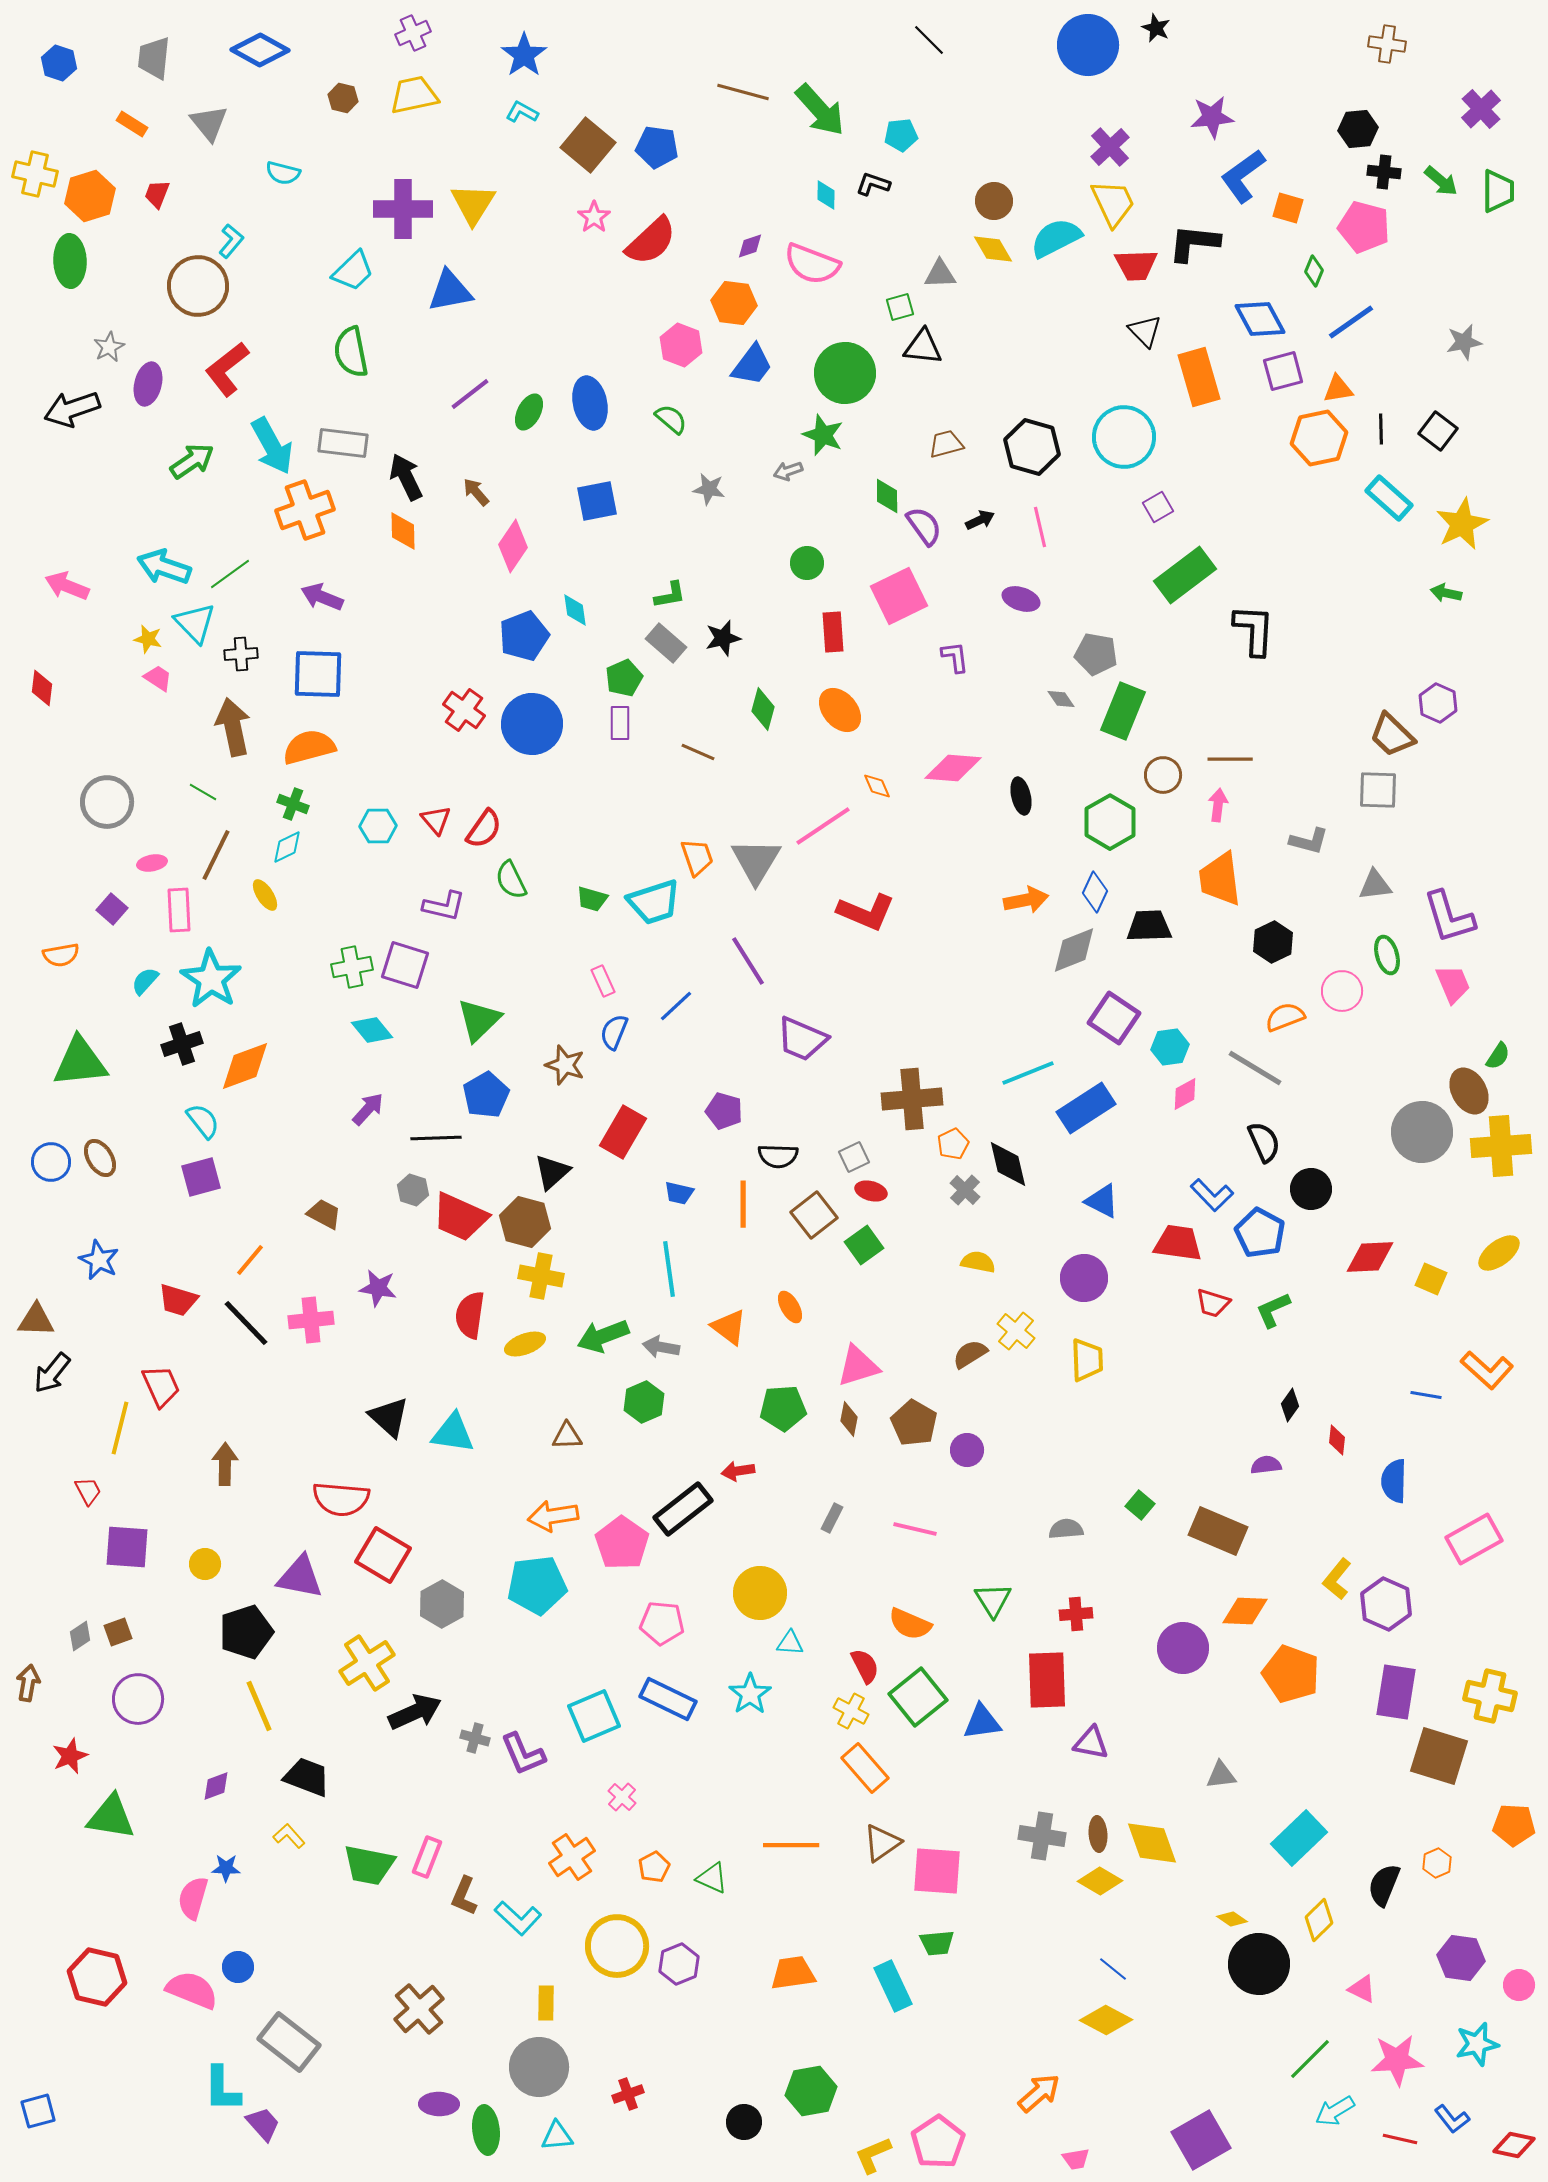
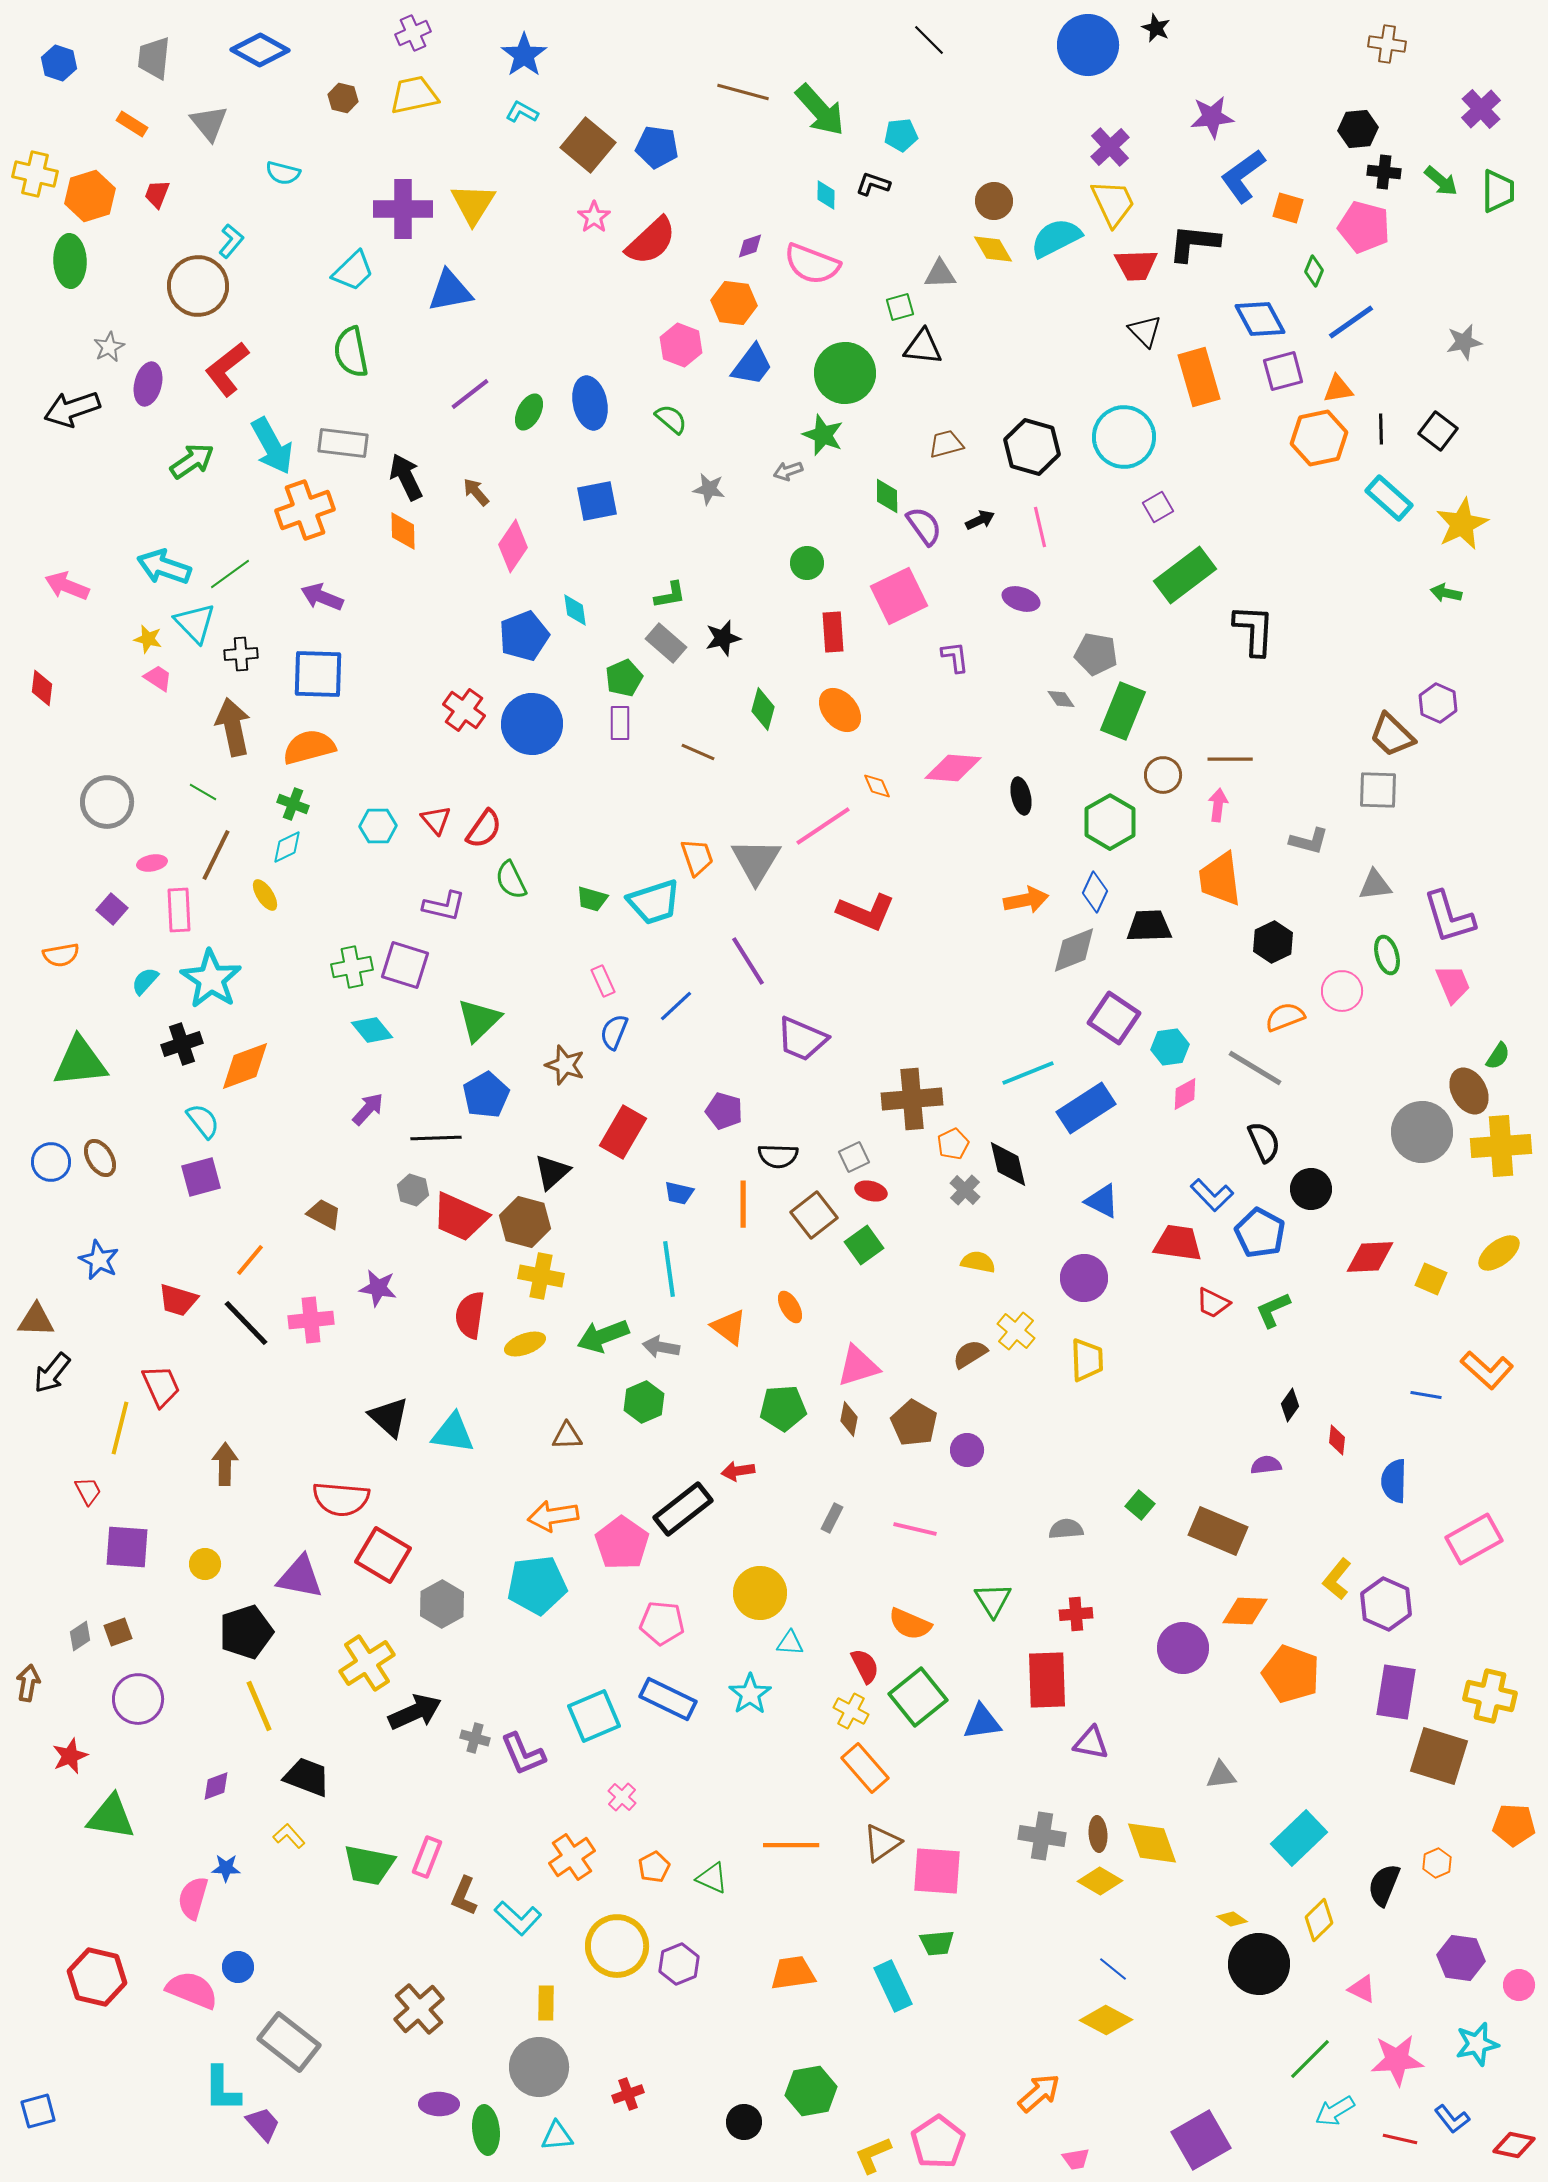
red trapezoid at (1213, 1303): rotated 9 degrees clockwise
